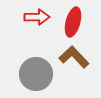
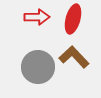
red ellipse: moved 3 px up
gray circle: moved 2 px right, 7 px up
